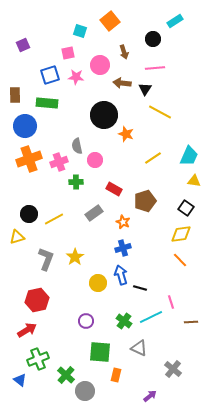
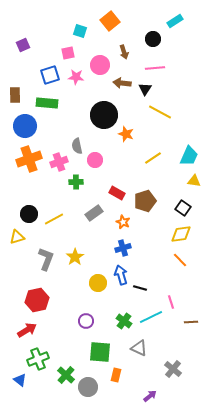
red rectangle at (114, 189): moved 3 px right, 4 px down
black square at (186, 208): moved 3 px left
gray circle at (85, 391): moved 3 px right, 4 px up
